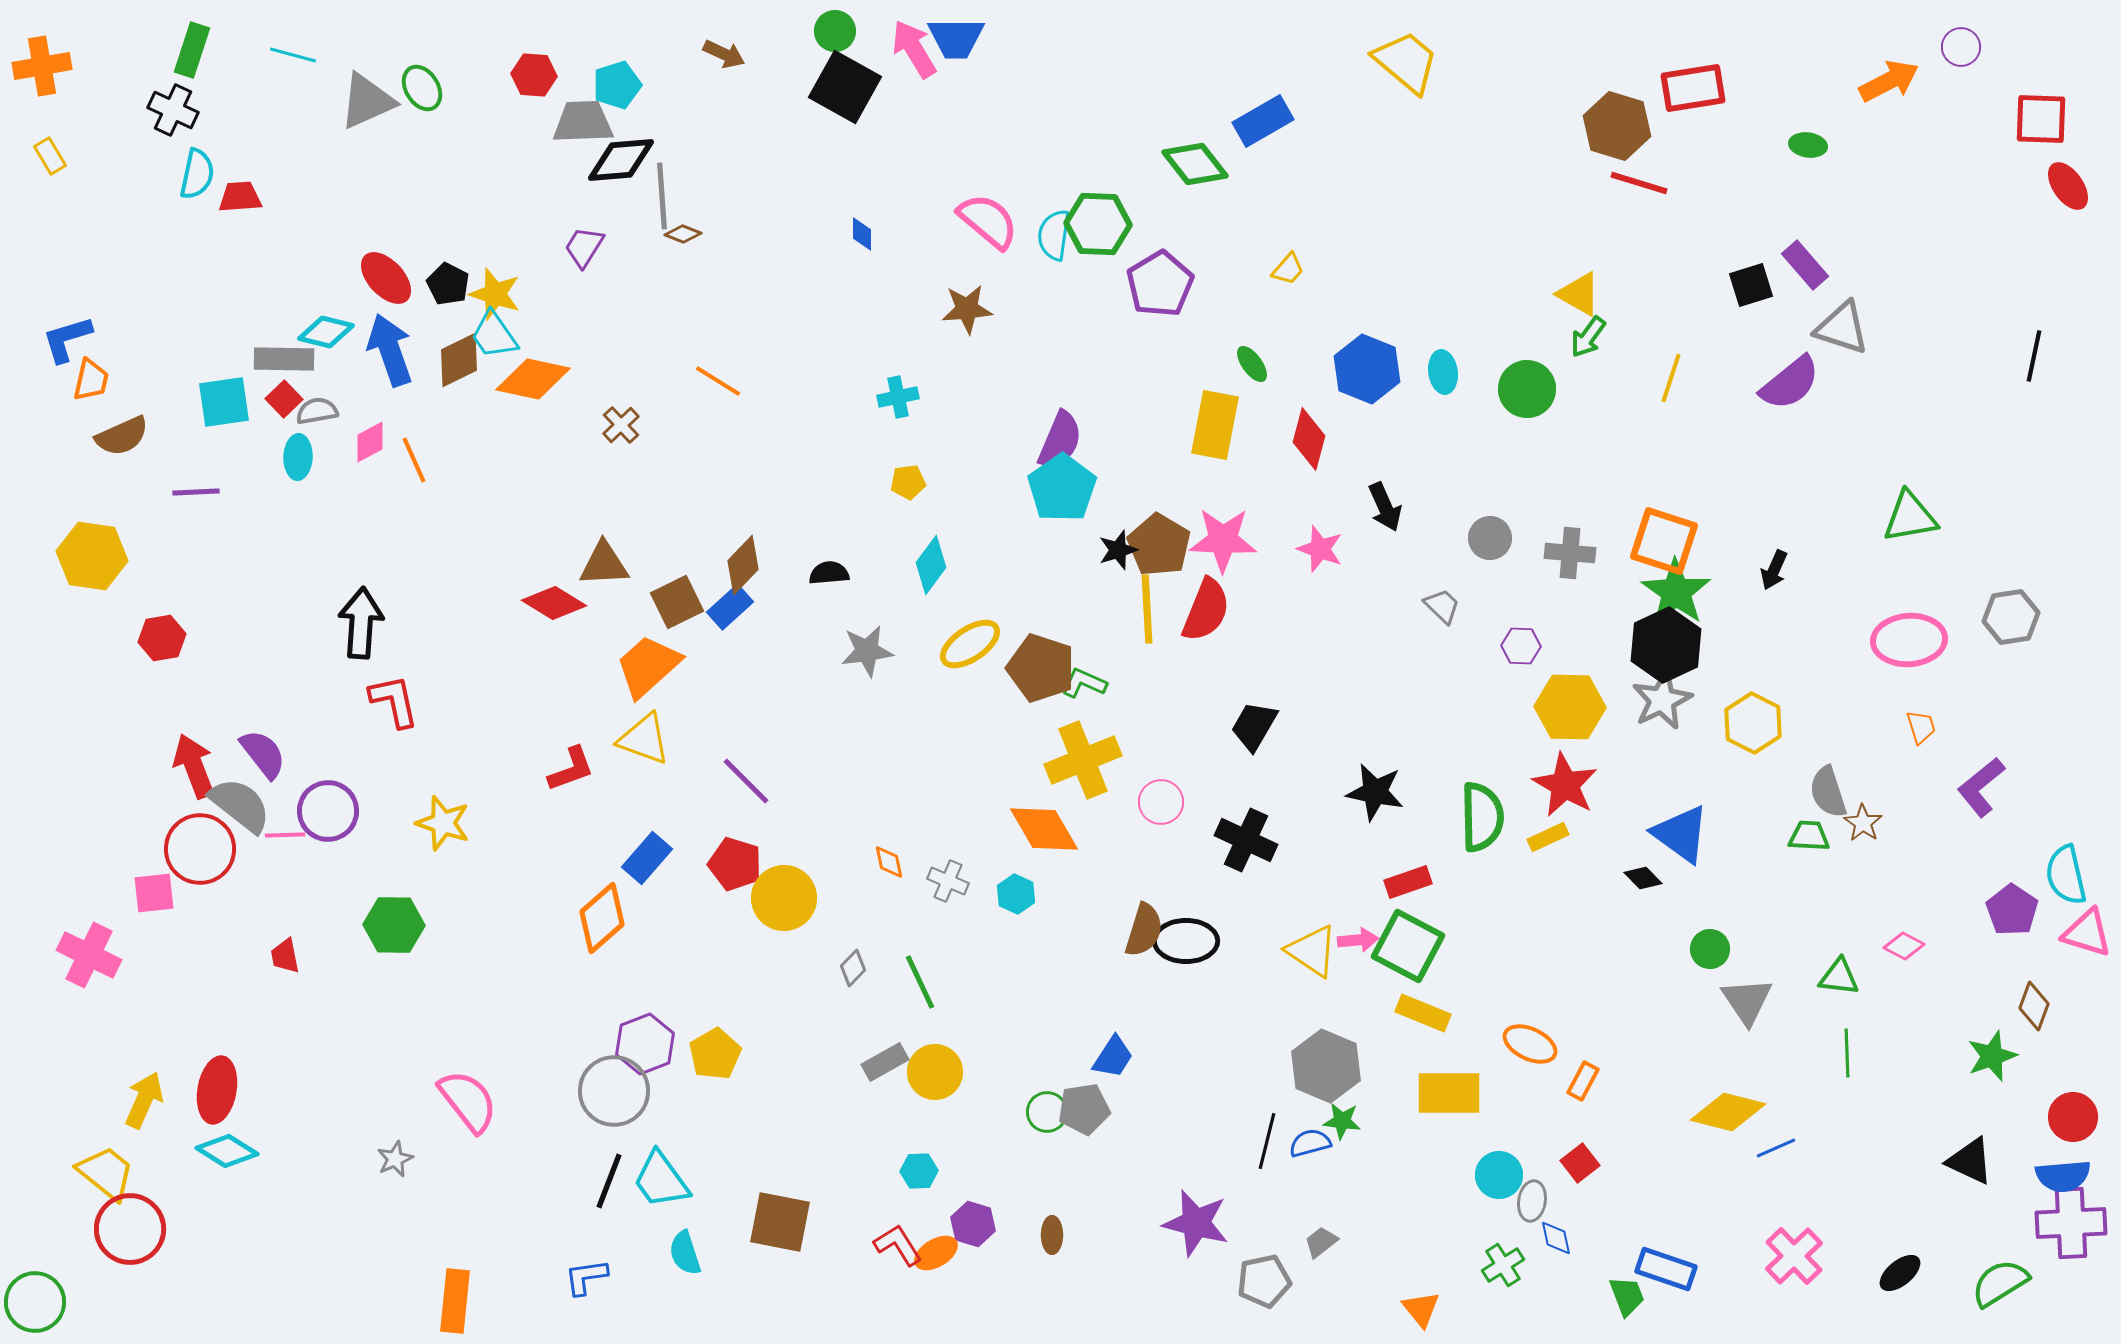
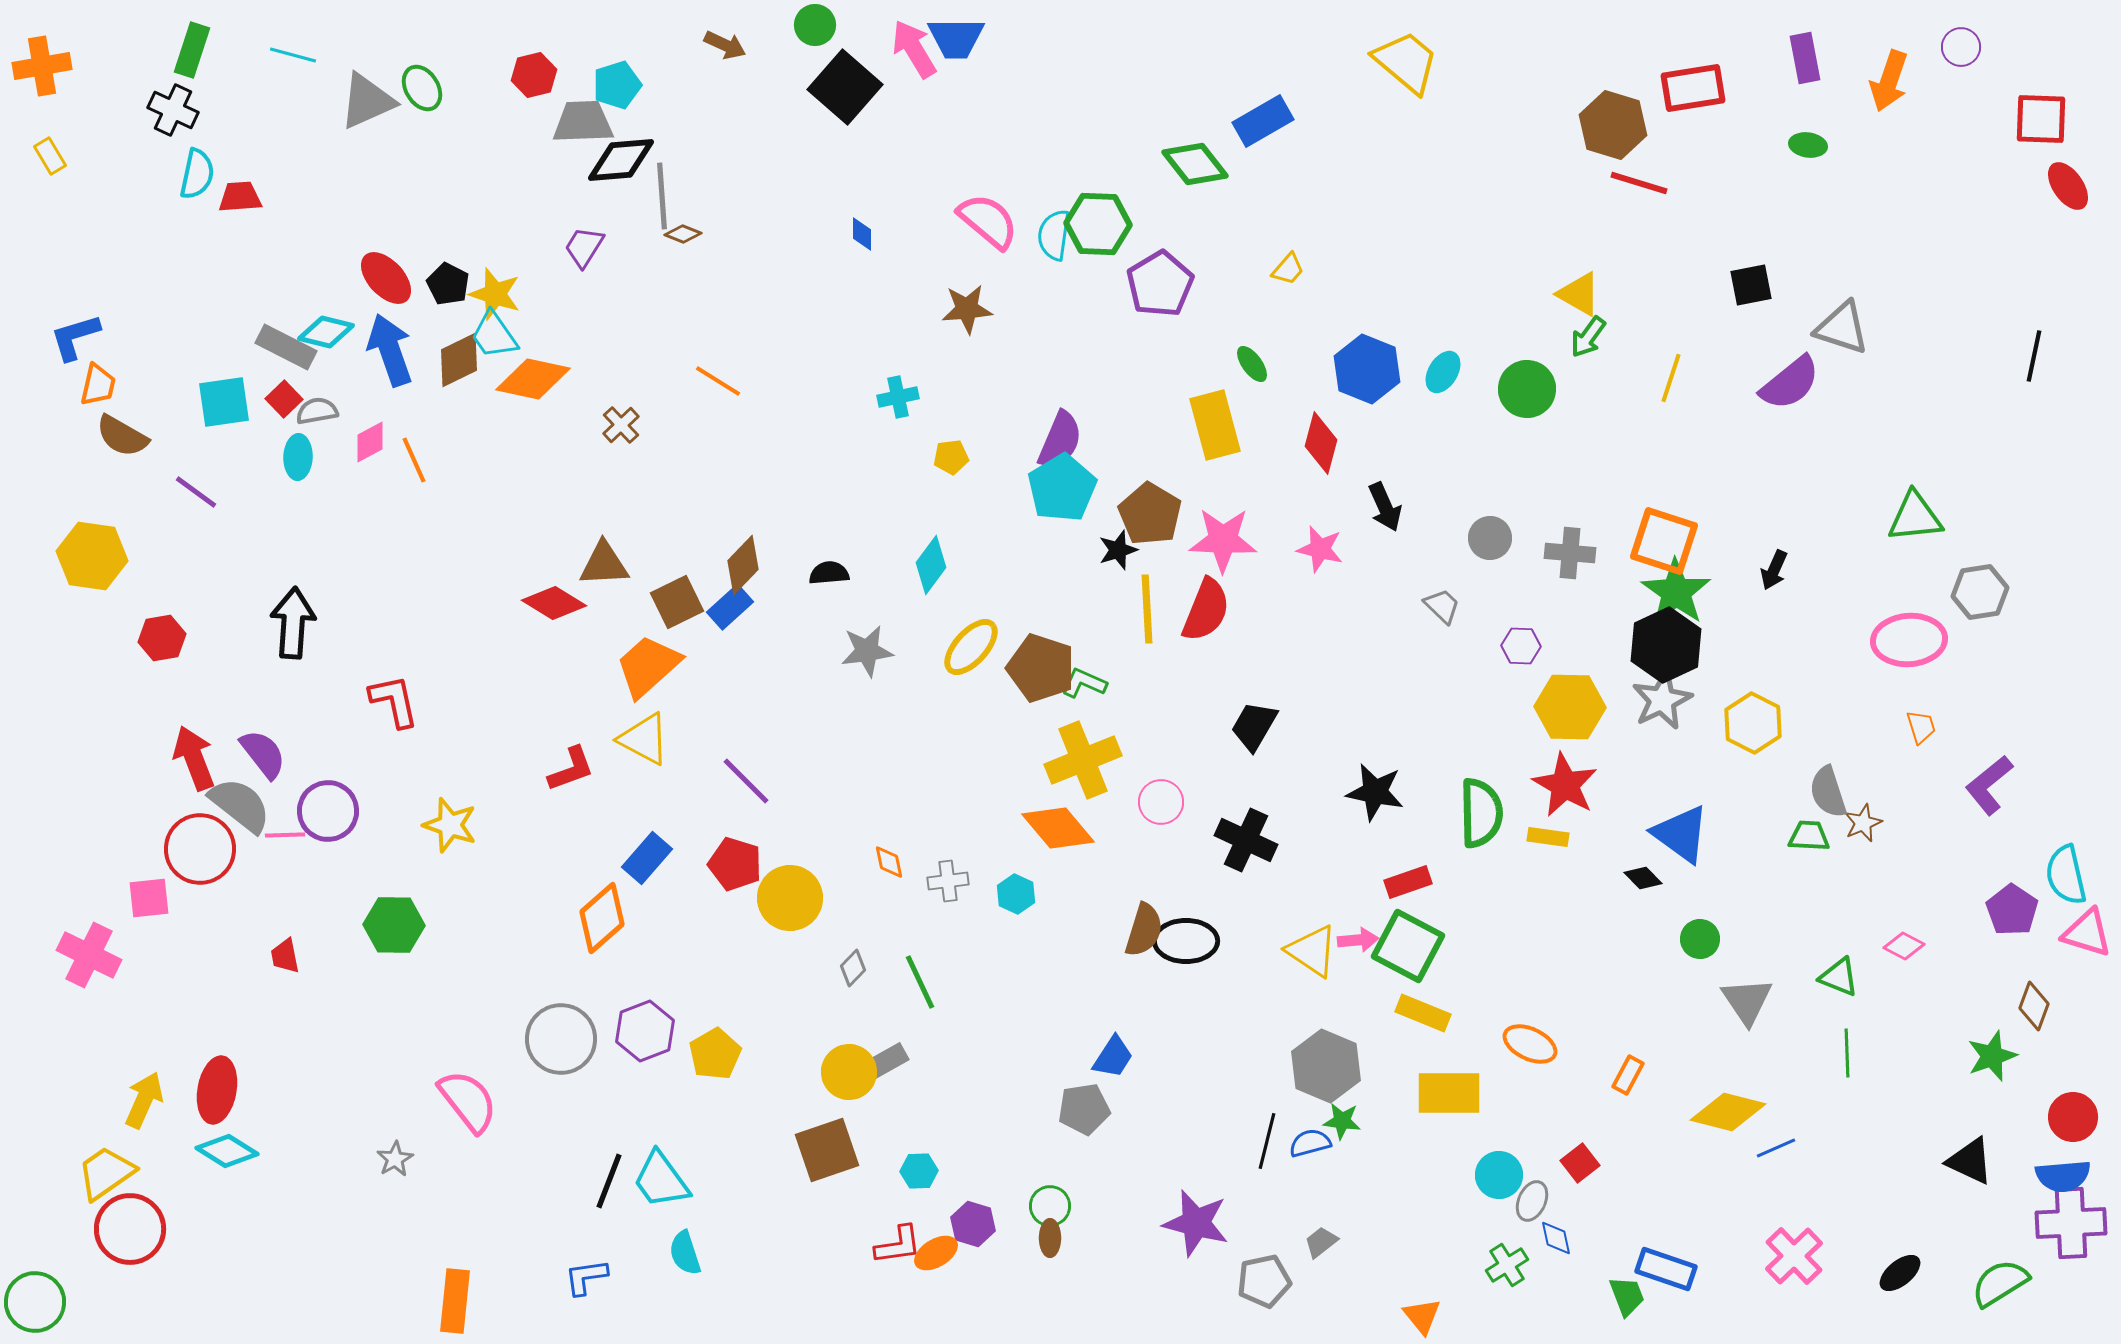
green circle at (835, 31): moved 20 px left, 6 px up
brown arrow at (724, 54): moved 1 px right, 9 px up
red hexagon at (534, 75): rotated 18 degrees counterclockwise
orange arrow at (1889, 81): rotated 136 degrees clockwise
black square at (845, 87): rotated 12 degrees clockwise
brown hexagon at (1617, 126): moved 4 px left, 1 px up
purple rectangle at (1805, 265): moved 207 px up; rotated 30 degrees clockwise
black square at (1751, 285): rotated 6 degrees clockwise
blue L-shape at (67, 339): moved 8 px right, 2 px up
gray rectangle at (284, 359): moved 2 px right, 12 px up; rotated 26 degrees clockwise
cyan ellipse at (1443, 372): rotated 39 degrees clockwise
orange trapezoid at (91, 380): moved 7 px right, 5 px down
yellow rectangle at (1215, 425): rotated 26 degrees counterclockwise
brown semicircle at (122, 436): rotated 54 degrees clockwise
red diamond at (1309, 439): moved 12 px right, 4 px down
yellow pentagon at (908, 482): moved 43 px right, 25 px up
cyan pentagon at (1062, 488): rotated 4 degrees clockwise
purple line at (196, 492): rotated 39 degrees clockwise
green triangle at (1910, 517): moved 5 px right; rotated 4 degrees clockwise
brown pentagon at (1159, 545): moved 9 px left, 31 px up
pink star at (1320, 549): rotated 6 degrees counterclockwise
gray hexagon at (2011, 617): moved 31 px left, 25 px up
black arrow at (361, 623): moved 68 px left
yellow ellipse at (970, 644): moved 1 px right, 3 px down; rotated 14 degrees counterclockwise
yellow triangle at (644, 739): rotated 8 degrees clockwise
red arrow at (194, 766): moved 8 px up
purple L-shape at (1981, 787): moved 8 px right, 2 px up
green semicircle at (1482, 817): moved 1 px left, 4 px up
yellow star at (443, 823): moved 7 px right, 2 px down
brown star at (1863, 823): rotated 15 degrees clockwise
orange diamond at (1044, 829): moved 14 px right, 1 px up; rotated 10 degrees counterclockwise
yellow rectangle at (1548, 837): rotated 33 degrees clockwise
gray cross at (948, 881): rotated 30 degrees counterclockwise
pink square at (154, 893): moved 5 px left, 5 px down
yellow circle at (784, 898): moved 6 px right
green circle at (1710, 949): moved 10 px left, 10 px up
green triangle at (1839, 977): rotated 15 degrees clockwise
purple hexagon at (645, 1044): moved 13 px up
yellow circle at (935, 1072): moved 86 px left
orange rectangle at (1583, 1081): moved 45 px right, 6 px up
gray circle at (614, 1091): moved 53 px left, 52 px up
green circle at (1047, 1112): moved 3 px right, 94 px down
gray star at (395, 1159): rotated 6 degrees counterclockwise
yellow trapezoid at (106, 1173): rotated 74 degrees counterclockwise
gray ellipse at (1532, 1201): rotated 15 degrees clockwise
brown square at (780, 1222): moved 47 px right, 72 px up; rotated 30 degrees counterclockwise
brown ellipse at (1052, 1235): moved 2 px left, 3 px down
red L-shape at (898, 1245): rotated 114 degrees clockwise
green cross at (1503, 1265): moved 4 px right
orange triangle at (1421, 1309): moved 1 px right, 7 px down
